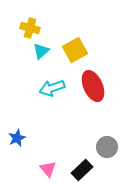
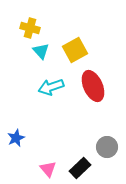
cyan triangle: rotated 30 degrees counterclockwise
cyan arrow: moved 1 px left, 1 px up
blue star: moved 1 px left
black rectangle: moved 2 px left, 2 px up
